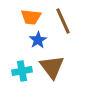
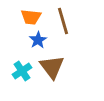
brown line: rotated 8 degrees clockwise
cyan cross: rotated 24 degrees counterclockwise
